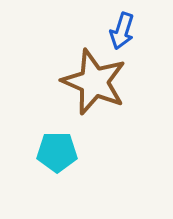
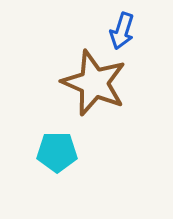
brown star: moved 1 px down
